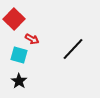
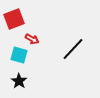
red square: rotated 25 degrees clockwise
